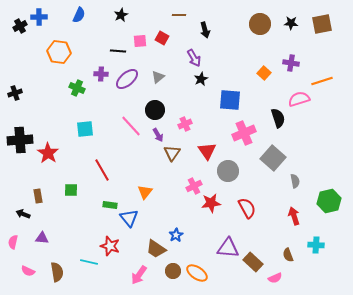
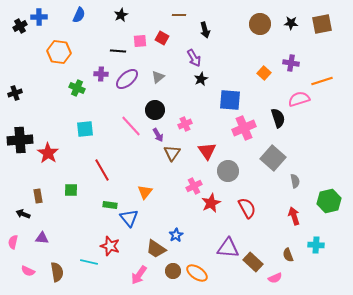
pink cross at (244, 133): moved 5 px up
red star at (211, 203): rotated 18 degrees counterclockwise
